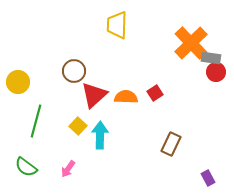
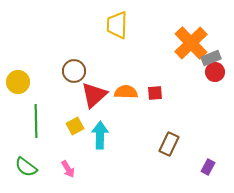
gray rectangle: rotated 30 degrees counterclockwise
red circle: moved 1 px left
red square: rotated 28 degrees clockwise
orange semicircle: moved 5 px up
green line: rotated 16 degrees counterclockwise
yellow square: moved 3 px left; rotated 18 degrees clockwise
brown rectangle: moved 2 px left
pink arrow: rotated 66 degrees counterclockwise
purple rectangle: moved 11 px up; rotated 56 degrees clockwise
